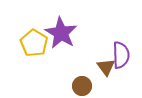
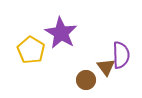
yellow pentagon: moved 3 px left, 7 px down
brown circle: moved 4 px right, 6 px up
